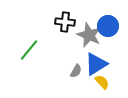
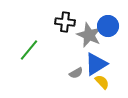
gray semicircle: moved 2 px down; rotated 32 degrees clockwise
